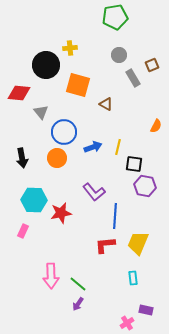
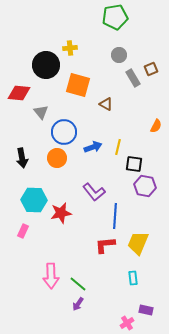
brown square: moved 1 px left, 4 px down
